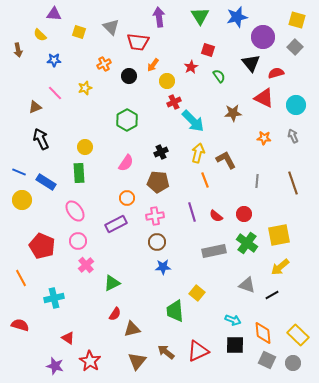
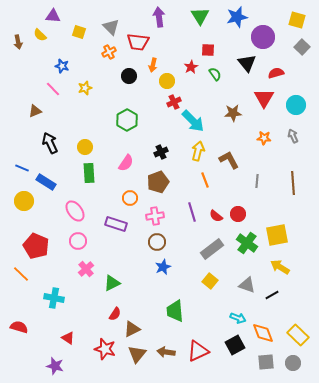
purple triangle at (54, 14): moved 1 px left, 2 px down
gray square at (295, 47): moved 7 px right
brown arrow at (18, 50): moved 8 px up
red square at (208, 50): rotated 16 degrees counterclockwise
blue star at (54, 60): moved 8 px right, 6 px down; rotated 16 degrees clockwise
black triangle at (251, 63): moved 4 px left
orange cross at (104, 64): moved 5 px right, 12 px up
orange arrow at (153, 65): rotated 24 degrees counterclockwise
green semicircle at (219, 76): moved 4 px left, 2 px up
pink line at (55, 93): moved 2 px left, 4 px up
red triangle at (264, 98): rotated 35 degrees clockwise
brown triangle at (35, 107): moved 4 px down
black arrow at (41, 139): moved 9 px right, 4 px down
yellow arrow at (198, 153): moved 2 px up
brown L-shape at (226, 160): moved 3 px right
blue line at (19, 172): moved 3 px right, 4 px up
green rectangle at (79, 173): moved 10 px right
brown pentagon at (158, 182): rotated 25 degrees counterclockwise
brown line at (293, 183): rotated 15 degrees clockwise
orange circle at (127, 198): moved 3 px right
yellow circle at (22, 200): moved 2 px right, 1 px down
red circle at (244, 214): moved 6 px left
purple rectangle at (116, 224): rotated 45 degrees clockwise
yellow square at (279, 235): moved 2 px left
red pentagon at (42, 246): moved 6 px left
gray rectangle at (214, 251): moved 2 px left, 2 px up; rotated 25 degrees counterclockwise
pink cross at (86, 265): moved 4 px down
blue star at (163, 267): rotated 21 degrees counterclockwise
yellow arrow at (280, 267): rotated 72 degrees clockwise
orange line at (21, 278): moved 4 px up; rotated 18 degrees counterclockwise
yellow square at (197, 293): moved 13 px right, 12 px up
cyan cross at (54, 298): rotated 24 degrees clockwise
cyan arrow at (233, 320): moved 5 px right, 2 px up
red semicircle at (20, 325): moved 1 px left, 2 px down
brown triangle at (132, 329): rotated 12 degrees counterclockwise
orange diamond at (263, 333): rotated 15 degrees counterclockwise
black square at (235, 345): rotated 30 degrees counterclockwise
brown arrow at (166, 352): rotated 30 degrees counterclockwise
gray square at (267, 360): moved 1 px left, 2 px down; rotated 30 degrees counterclockwise
red star at (90, 361): moved 15 px right, 12 px up; rotated 15 degrees counterclockwise
brown triangle at (137, 361): moved 7 px up
